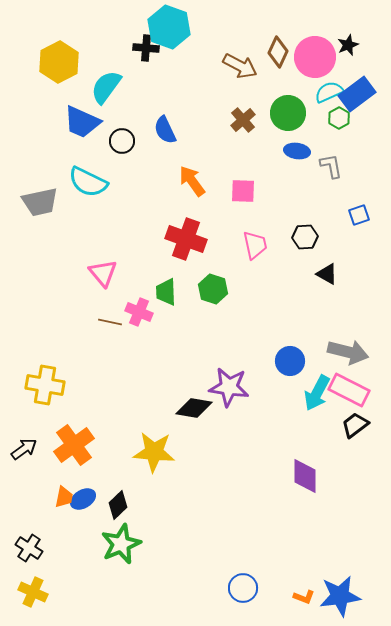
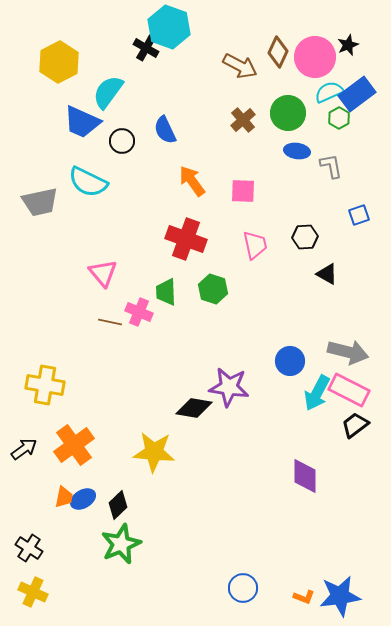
black cross at (146, 48): rotated 25 degrees clockwise
cyan semicircle at (106, 87): moved 2 px right, 5 px down
